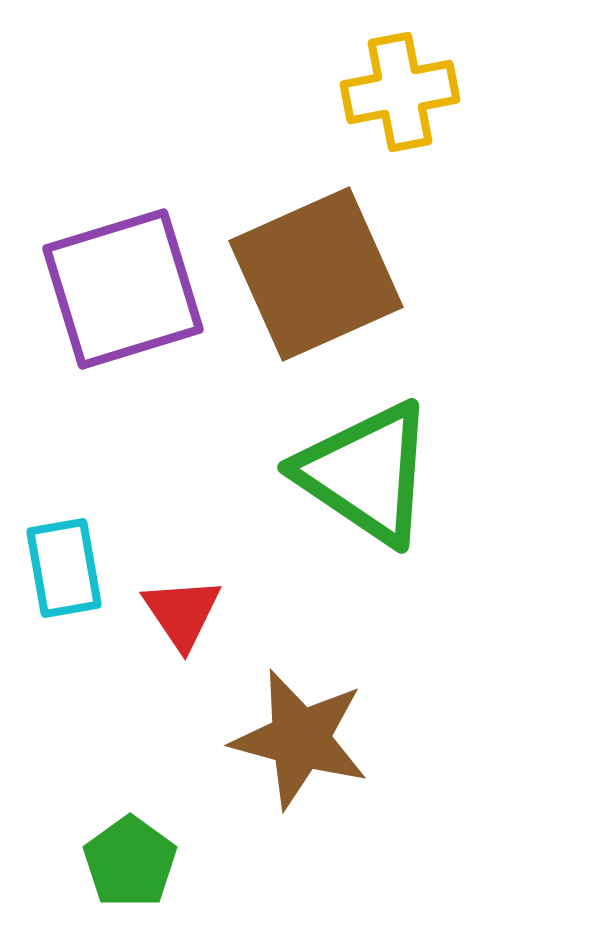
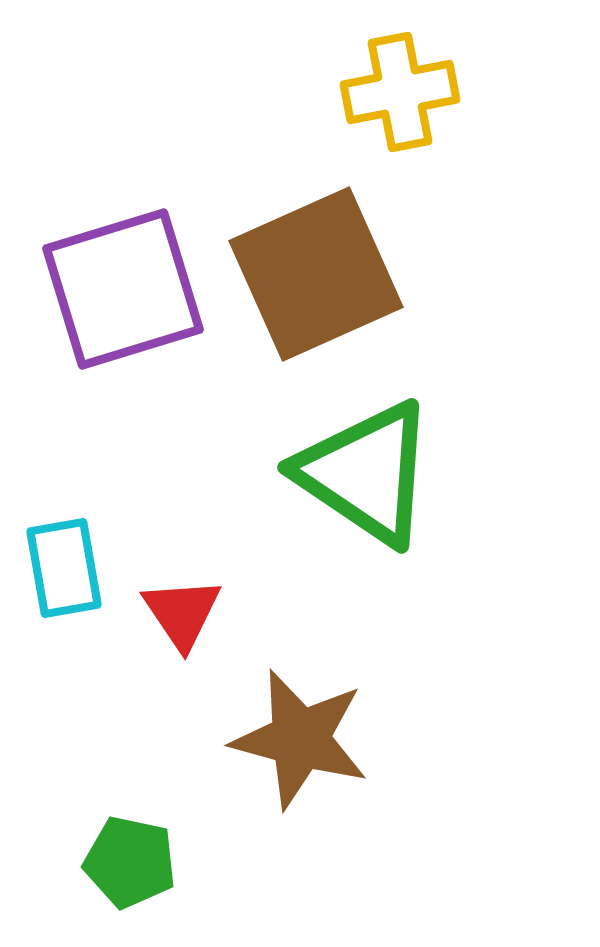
green pentagon: rotated 24 degrees counterclockwise
